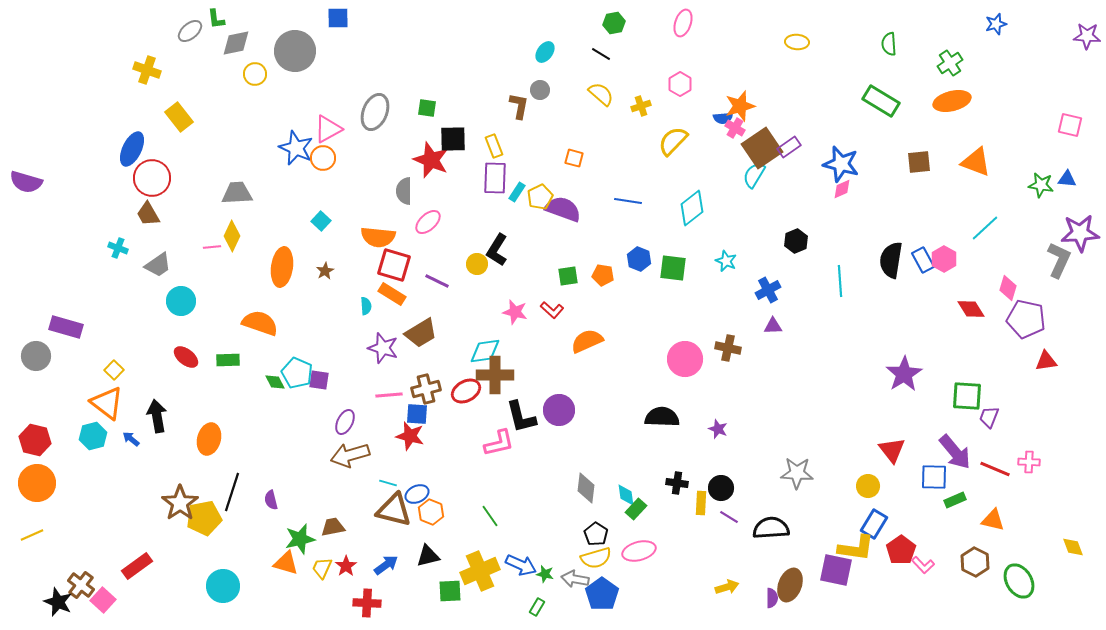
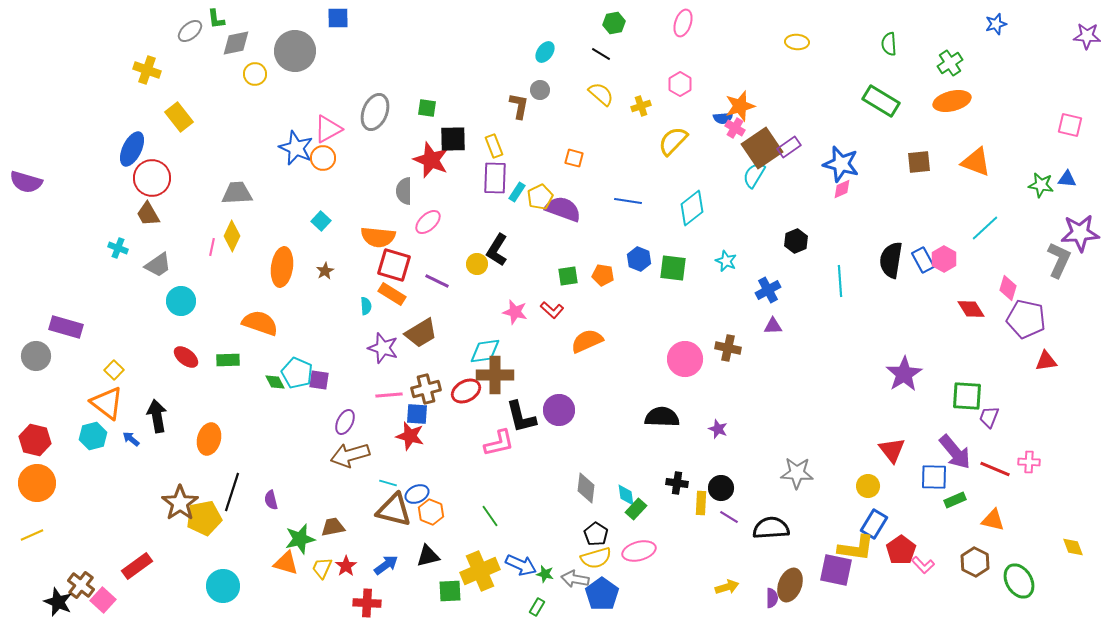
pink line at (212, 247): rotated 72 degrees counterclockwise
